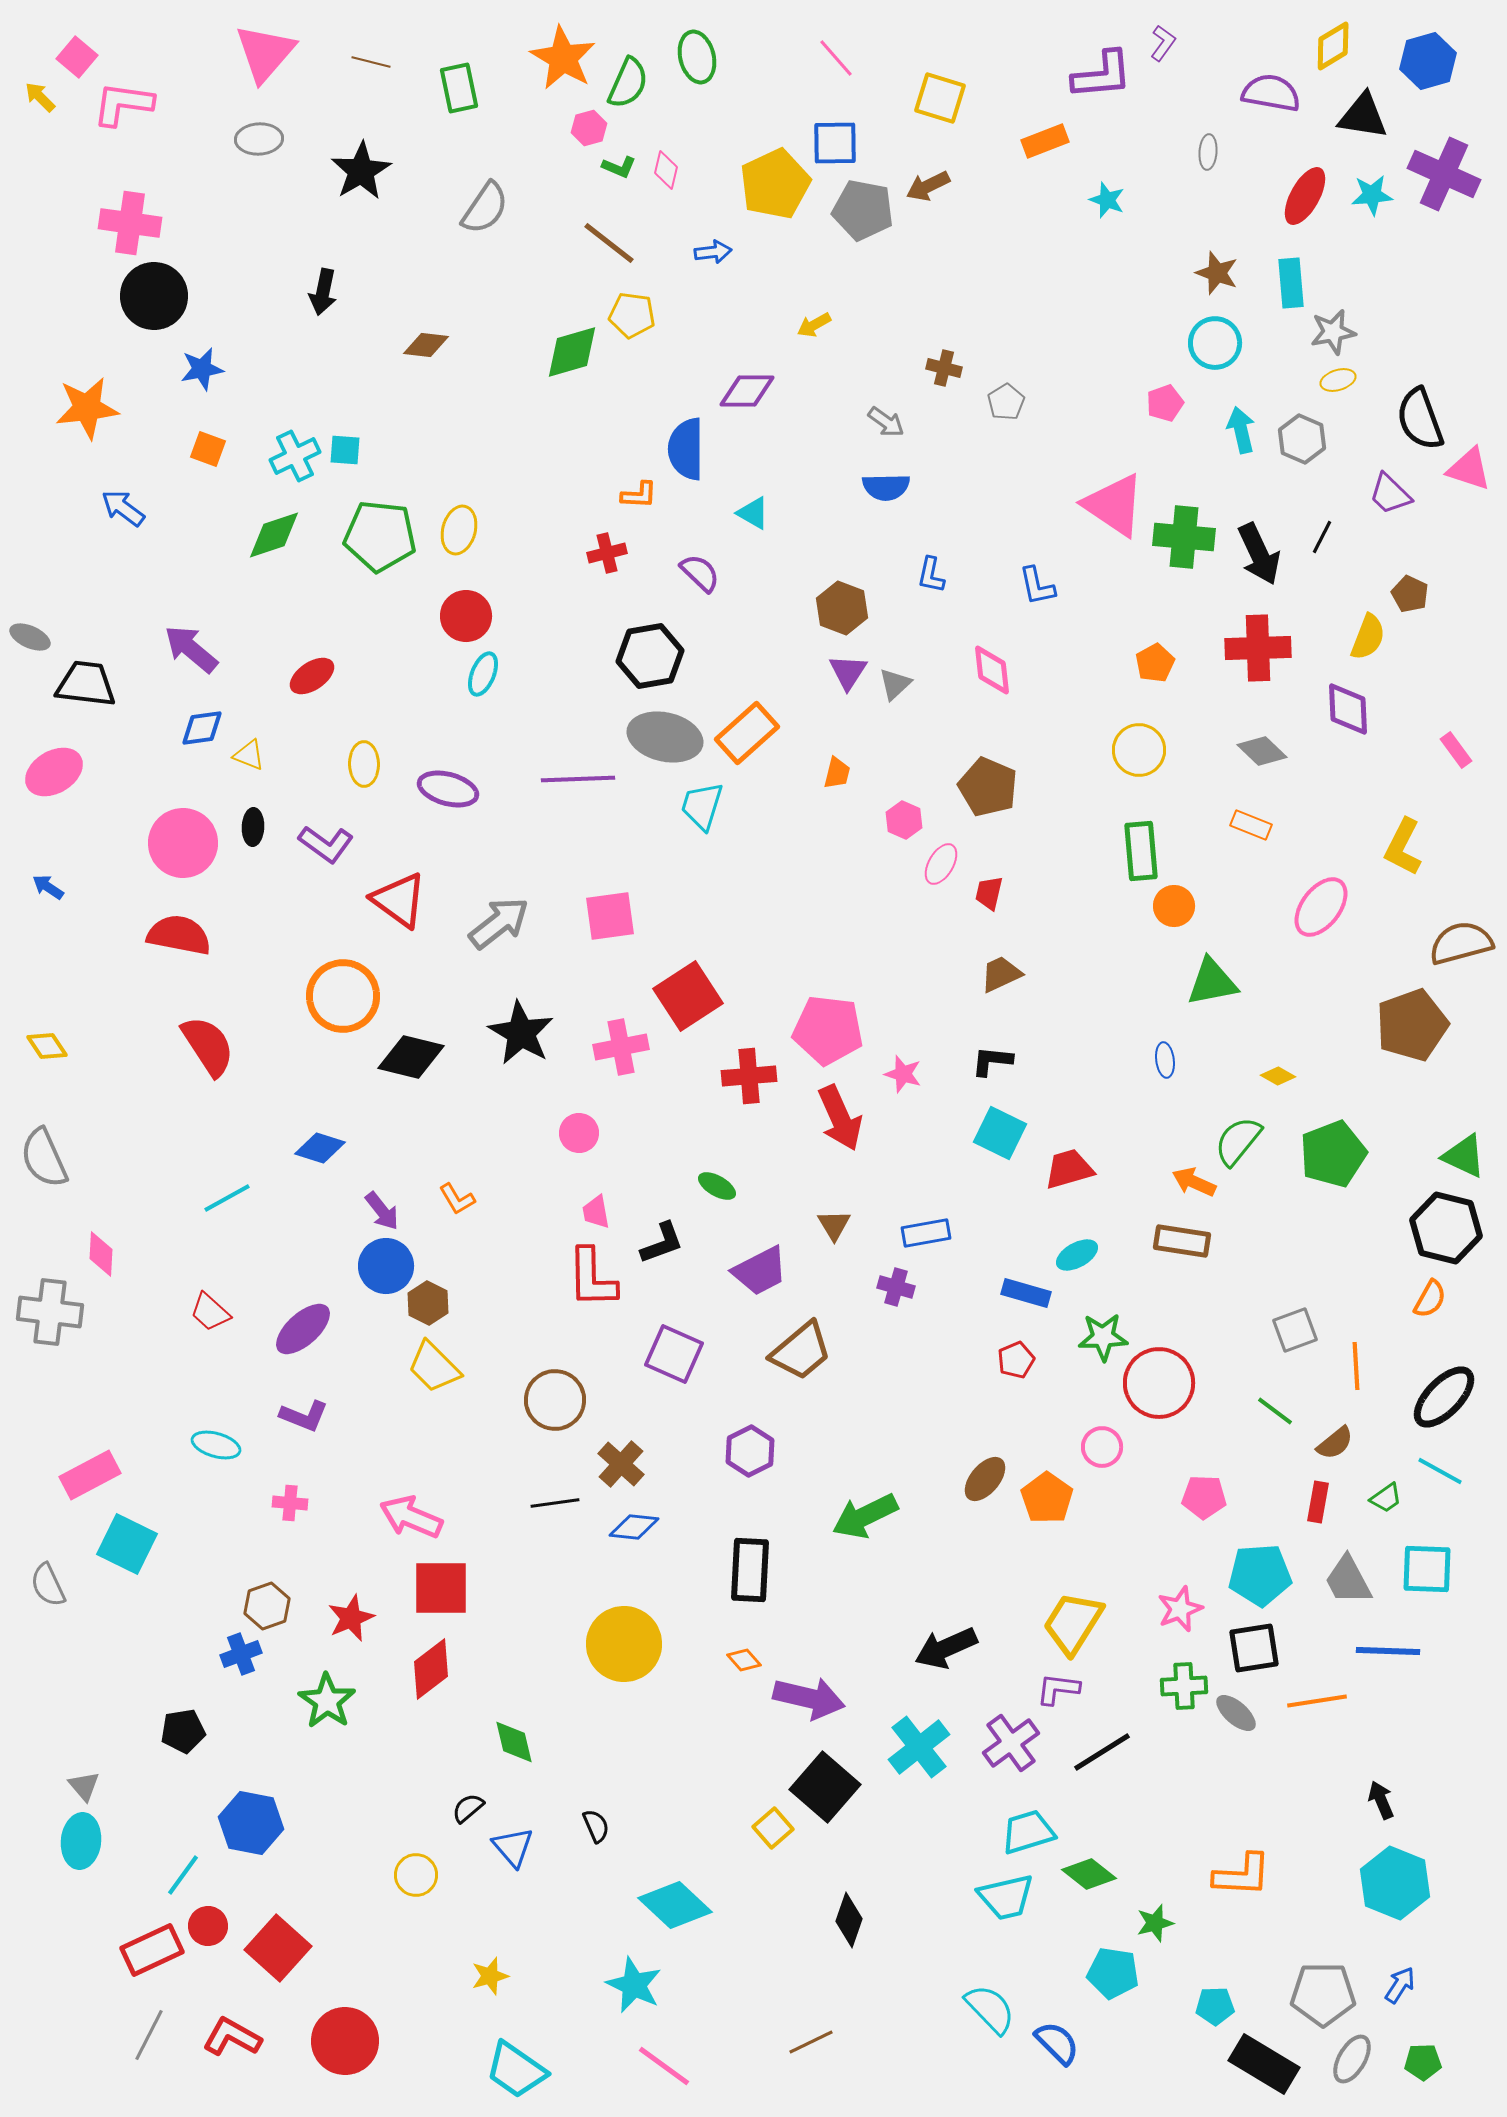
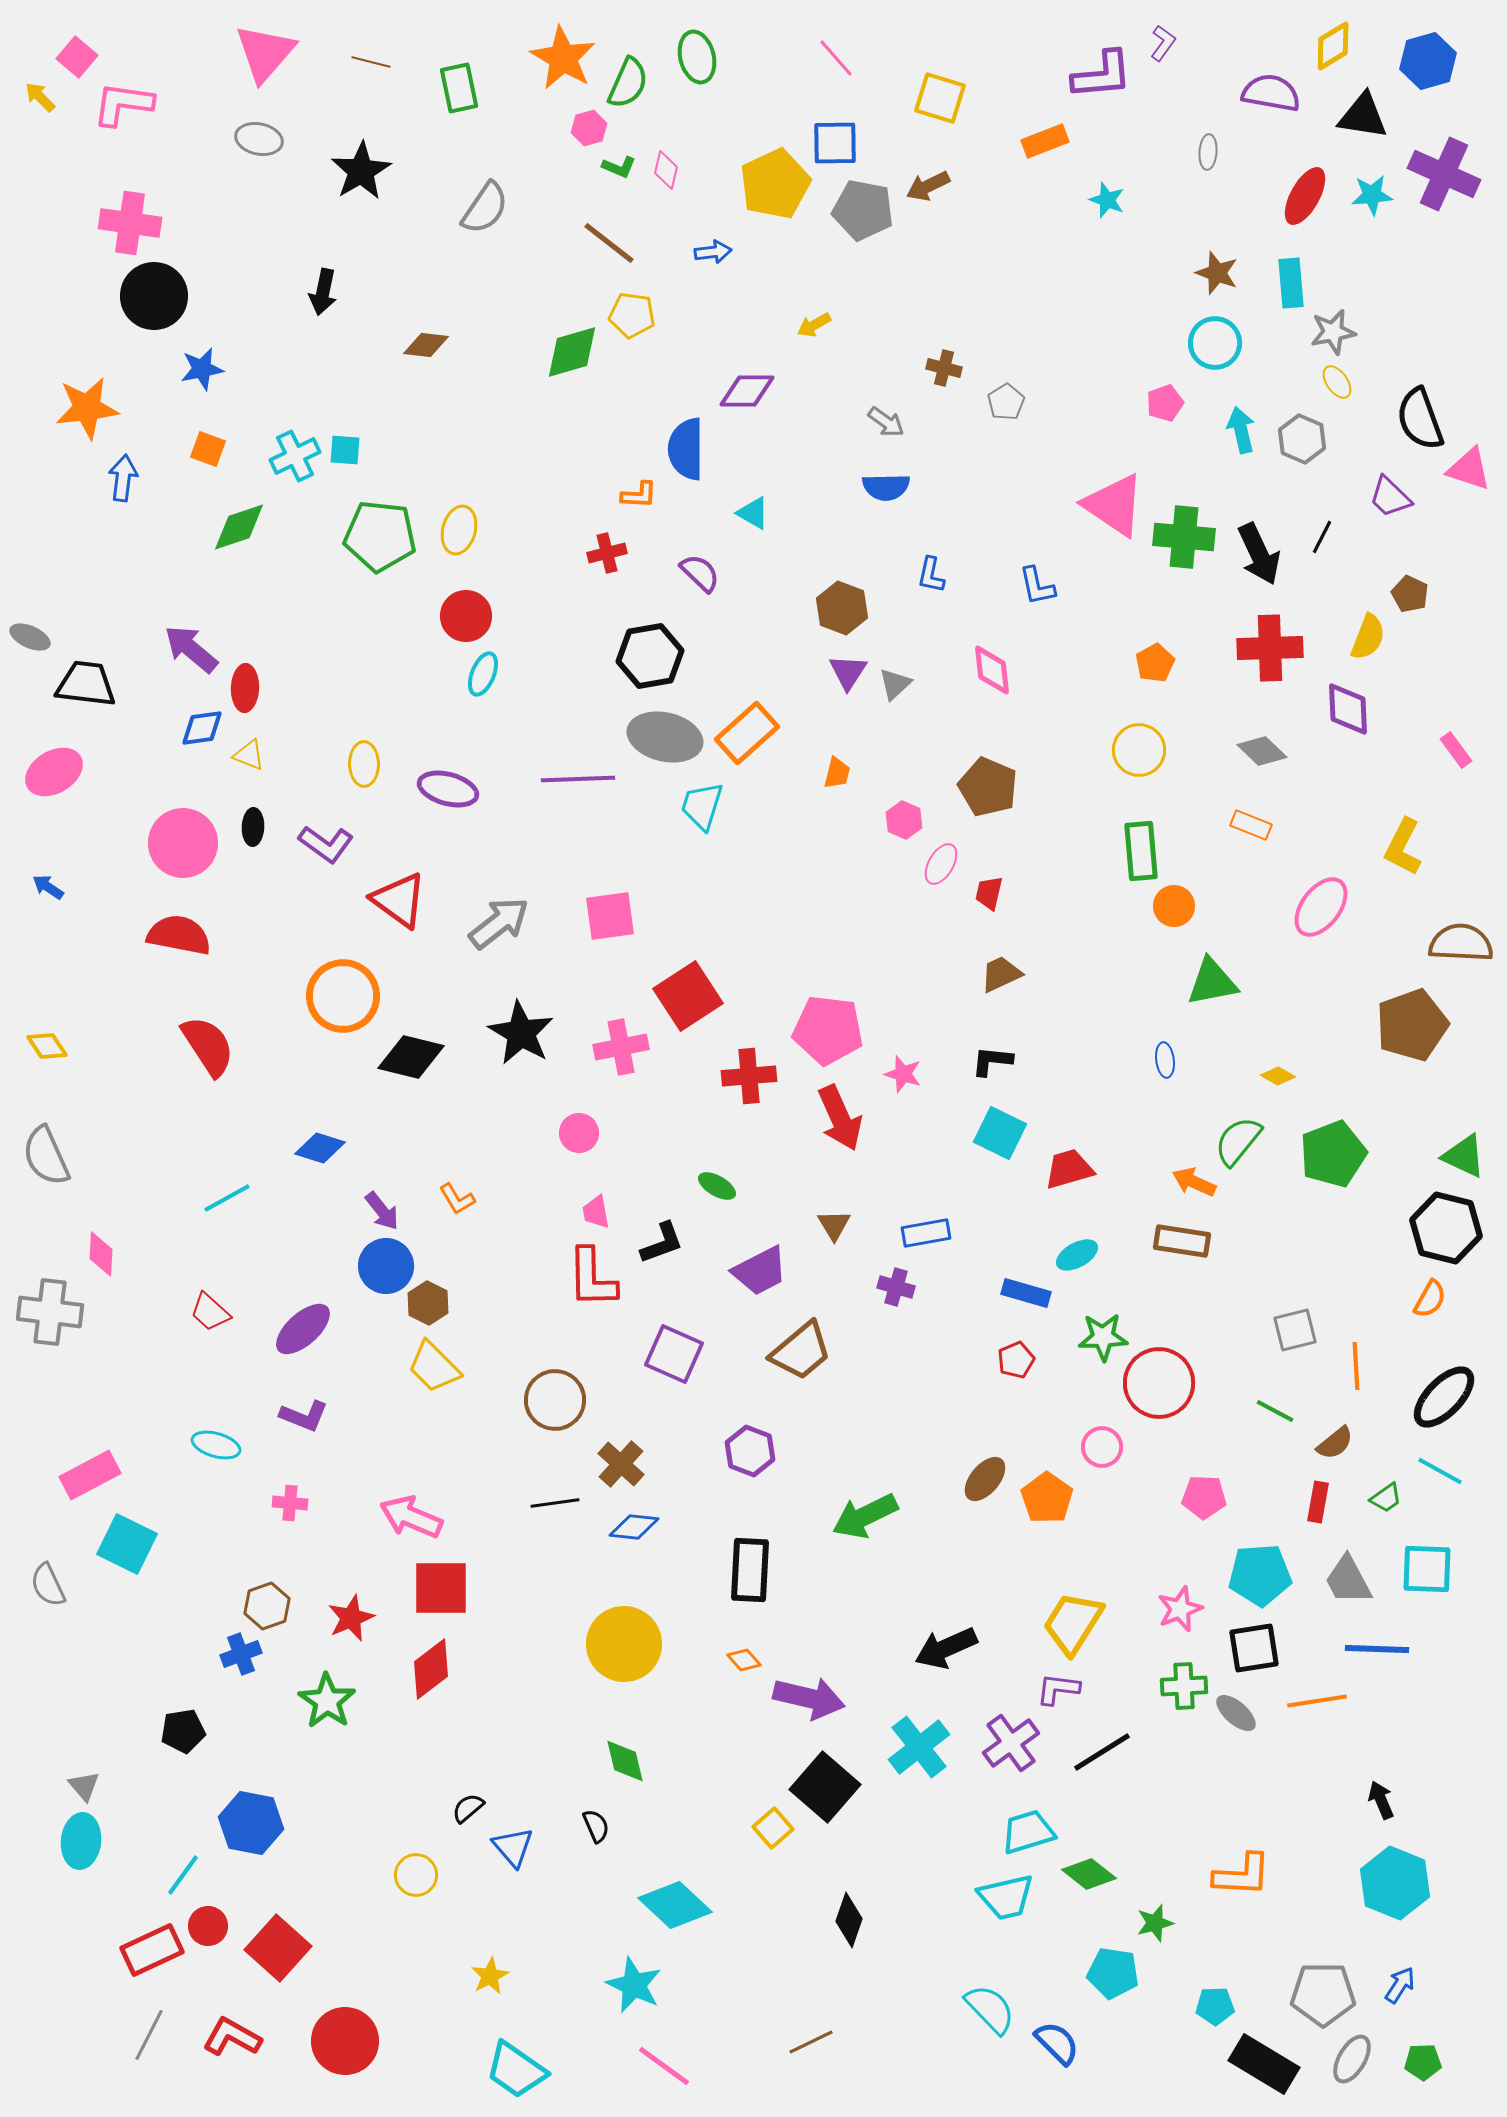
gray ellipse at (259, 139): rotated 15 degrees clockwise
yellow ellipse at (1338, 380): moved 1 px left, 2 px down; rotated 72 degrees clockwise
purple trapezoid at (1390, 494): moved 3 px down
blue arrow at (123, 508): moved 30 px up; rotated 60 degrees clockwise
green diamond at (274, 535): moved 35 px left, 8 px up
red cross at (1258, 648): moved 12 px right
red ellipse at (312, 676): moved 67 px left, 12 px down; rotated 54 degrees counterclockwise
brown semicircle at (1461, 943): rotated 18 degrees clockwise
gray semicircle at (44, 1158): moved 2 px right, 2 px up
gray square at (1295, 1330): rotated 6 degrees clockwise
green line at (1275, 1411): rotated 9 degrees counterclockwise
purple hexagon at (750, 1451): rotated 12 degrees counterclockwise
blue line at (1388, 1651): moved 11 px left, 2 px up
green diamond at (514, 1742): moved 111 px right, 19 px down
yellow star at (490, 1976): rotated 12 degrees counterclockwise
